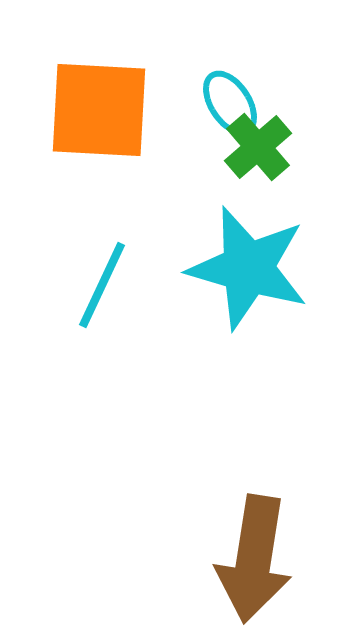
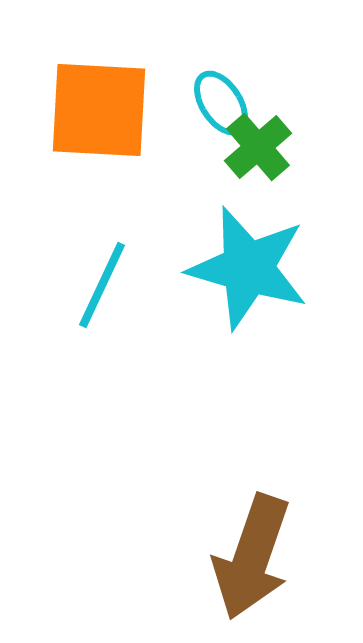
cyan ellipse: moved 9 px left
brown arrow: moved 2 px left, 2 px up; rotated 10 degrees clockwise
